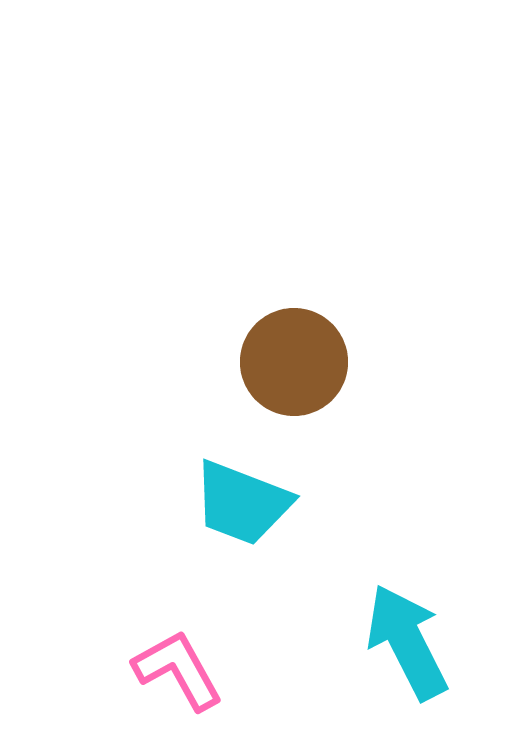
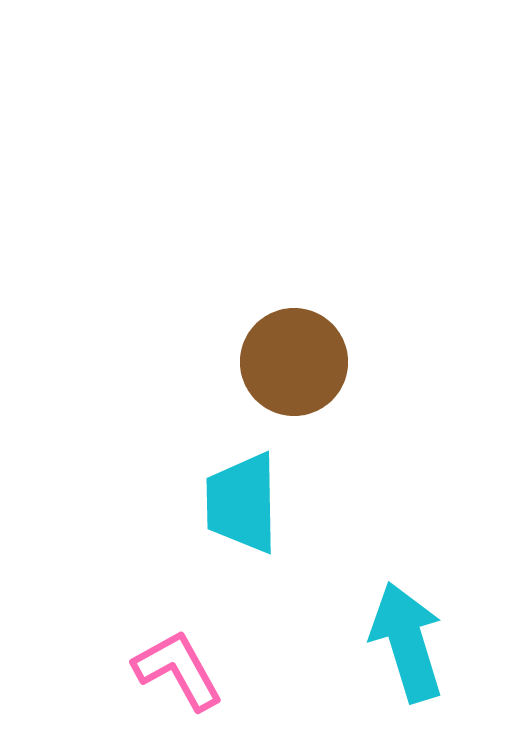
cyan trapezoid: rotated 68 degrees clockwise
cyan arrow: rotated 10 degrees clockwise
